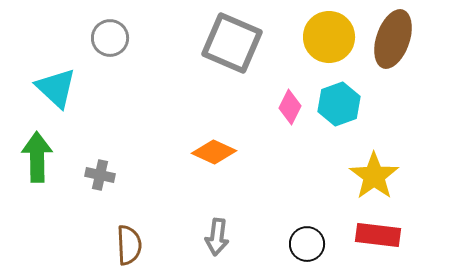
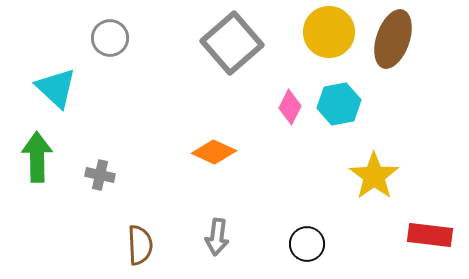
yellow circle: moved 5 px up
gray square: rotated 26 degrees clockwise
cyan hexagon: rotated 9 degrees clockwise
red rectangle: moved 52 px right
brown semicircle: moved 11 px right
